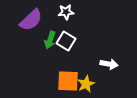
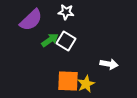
white star: rotated 14 degrees clockwise
green arrow: rotated 144 degrees counterclockwise
